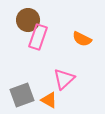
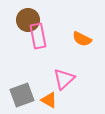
pink rectangle: moved 1 px up; rotated 30 degrees counterclockwise
